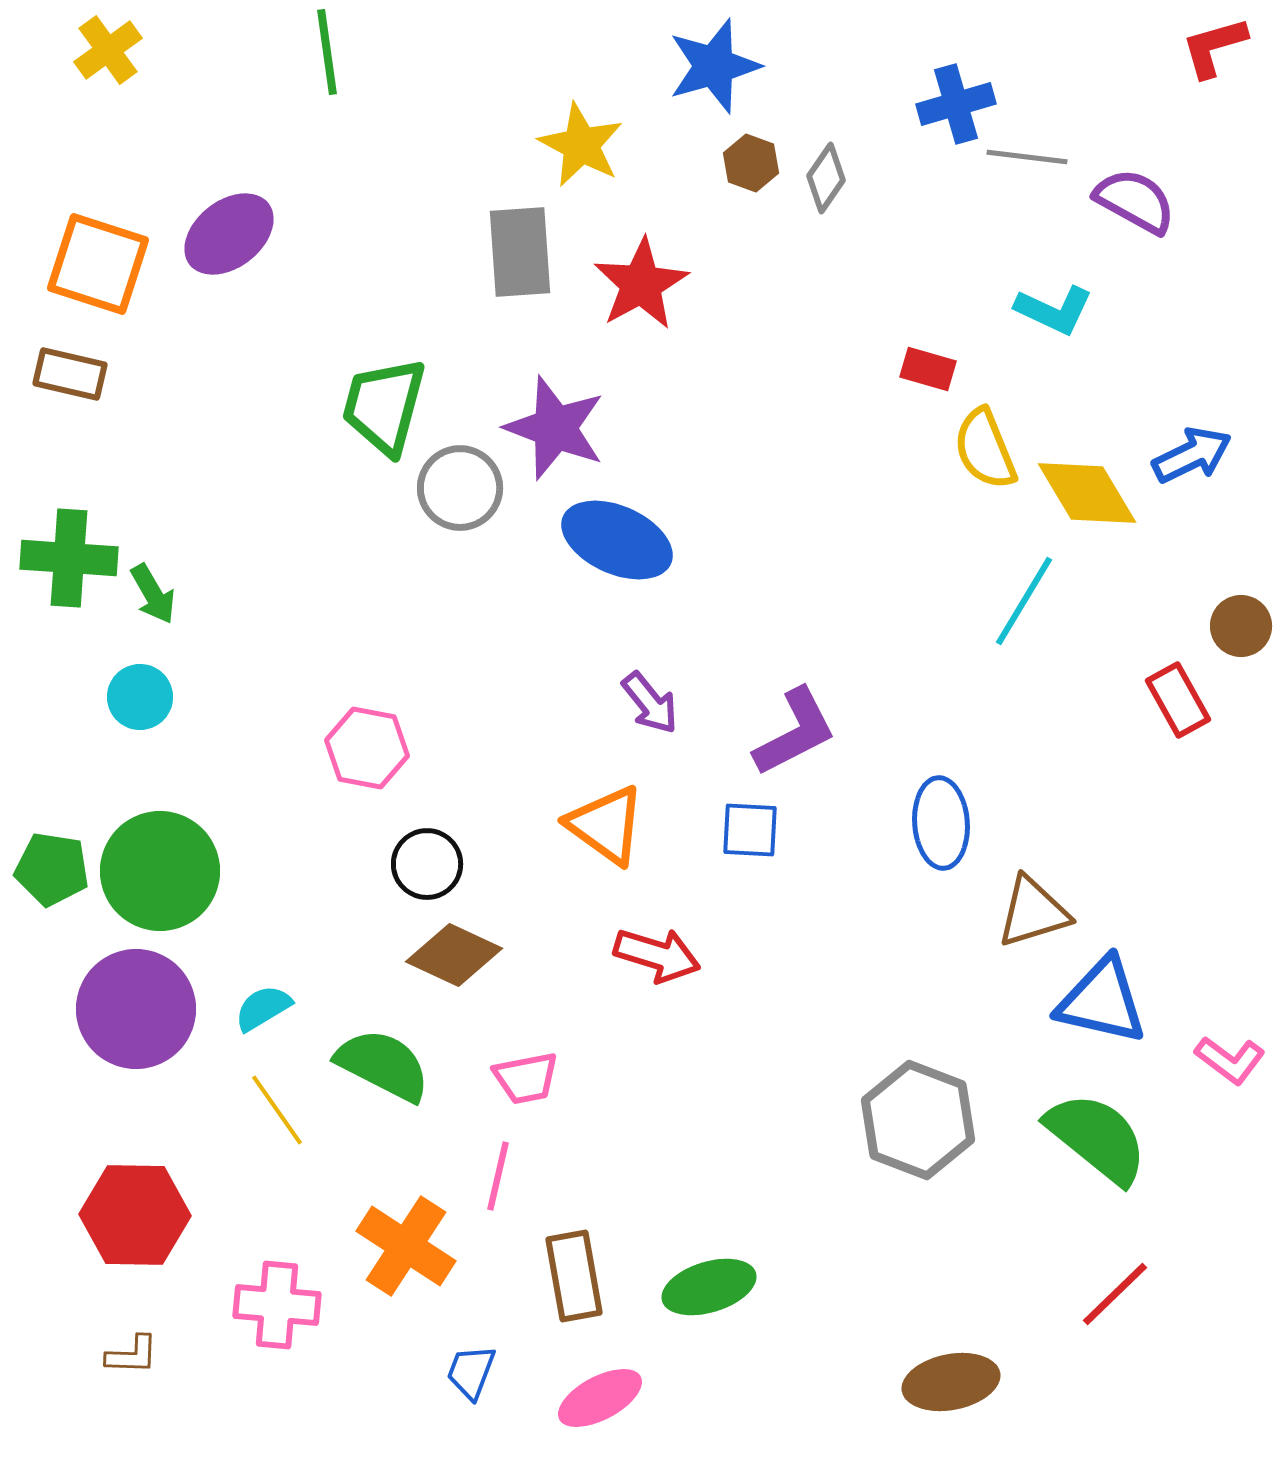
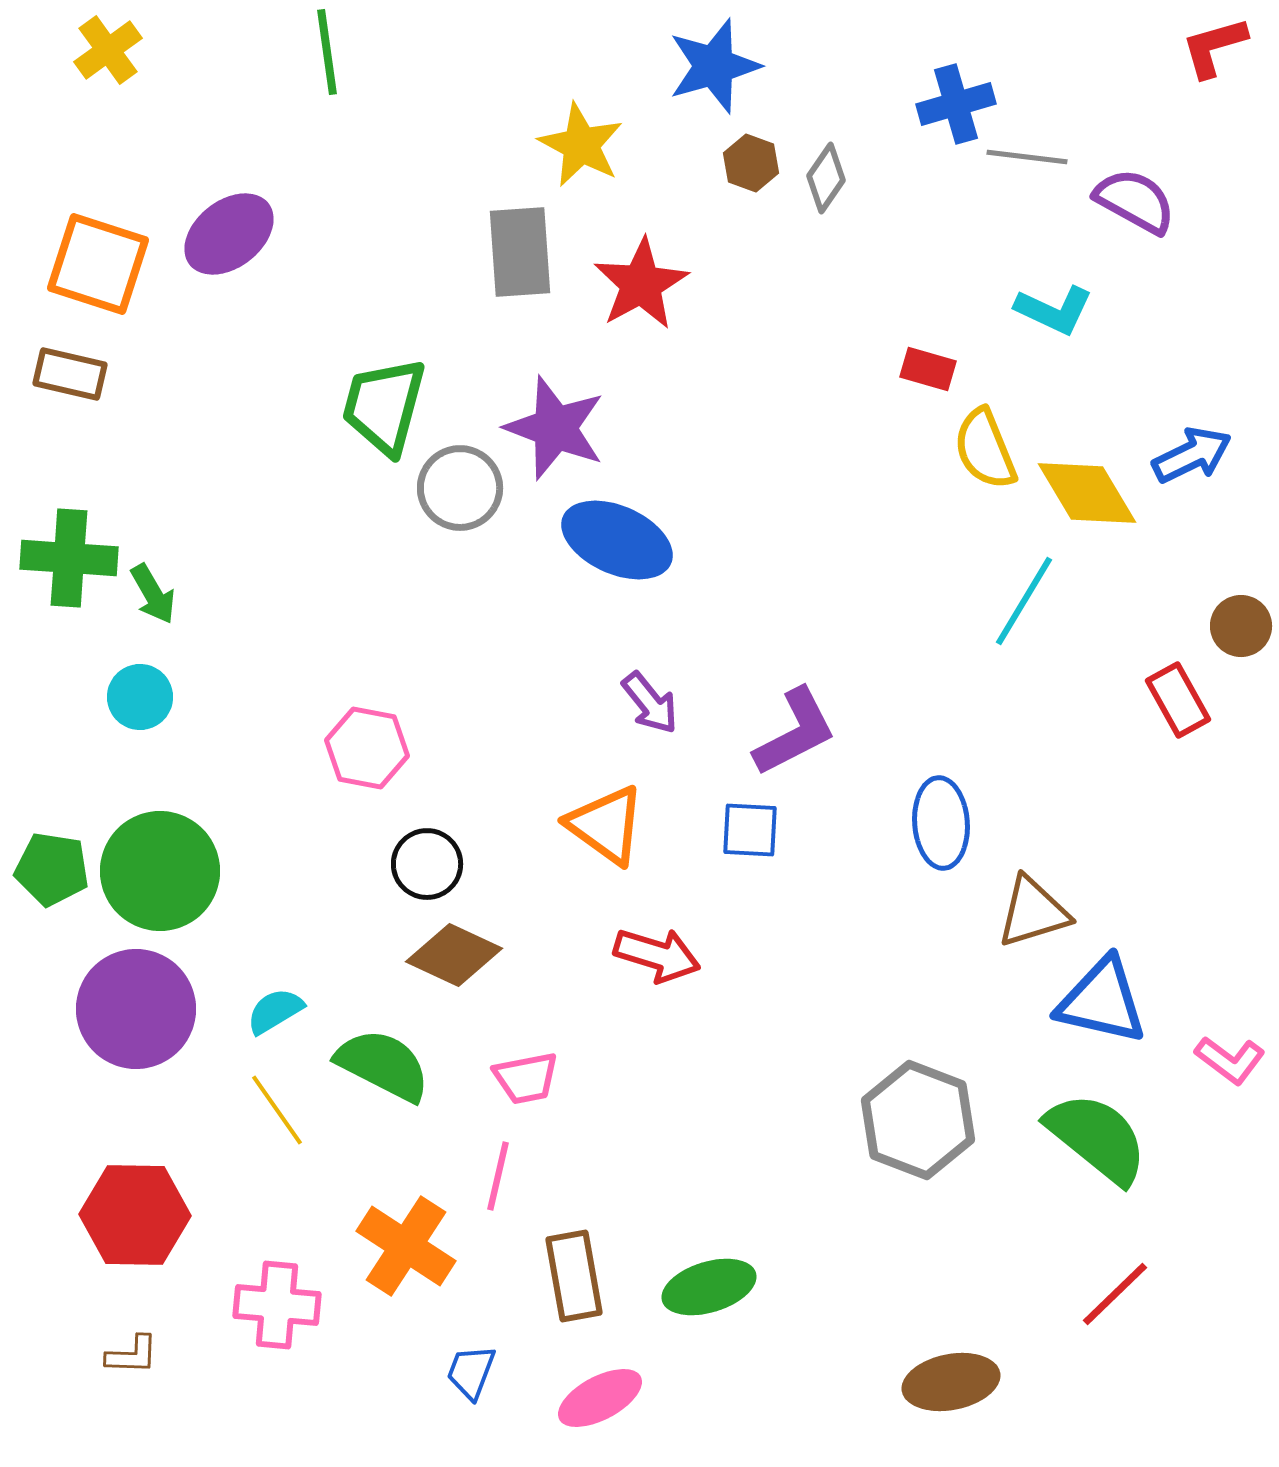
cyan semicircle at (263, 1008): moved 12 px right, 3 px down
